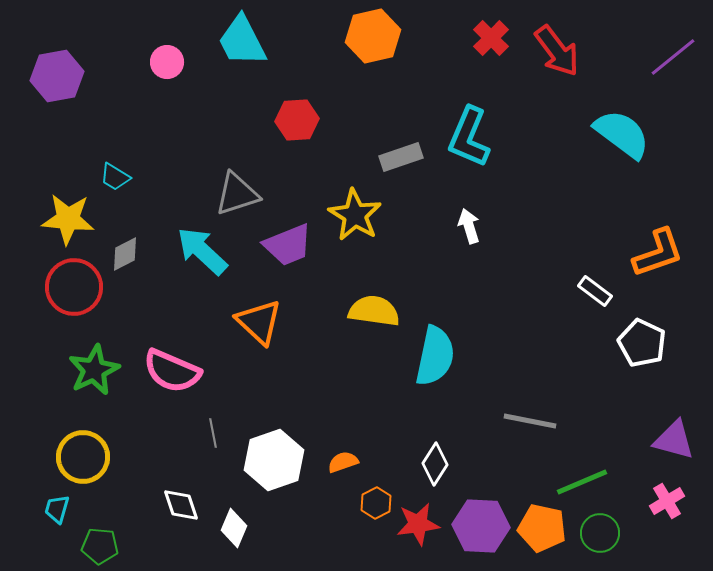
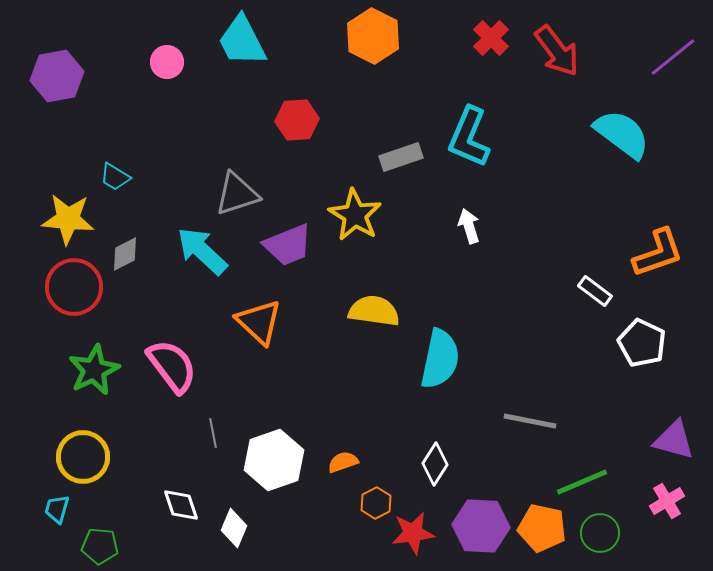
orange hexagon at (373, 36): rotated 20 degrees counterclockwise
cyan semicircle at (435, 356): moved 5 px right, 3 px down
pink semicircle at (172, 371): moved 5 px up; rotated 150 degrees counterclockwise
red star at (418, 524): moved 5 px left, 9 px down
